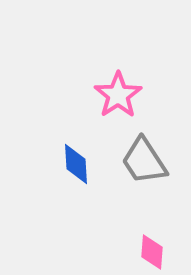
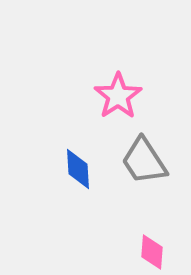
pink star: moved 1 px down
blue diamond: moved 2 px right, 5 px down
